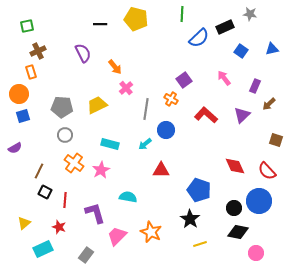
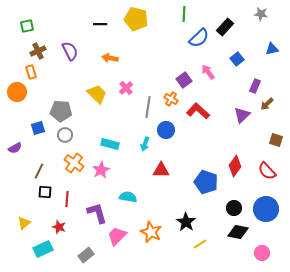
green line at (182, 14): moved 2 px right
gray star at (250, 14): moved 11 px right
black rectangle at (225, 27): rotated 24 degrees counterclockwise
blue square at (241, 51): moved 4 px left, 8 px down; rotated 16 degrees clockwise
purple semicircle at (83, 53): moved 13 px left, 2 px up
orange arrow at (115, 67): moved 5 px left, 9 px up; rotated 140 degrees clockwise
pink arrow at (224, 78): moved 16 px left, 6 px up
orange circle at (19, 94): moved 2 px left, 2 px up
brown arrow at (269, 104): moved 2 px left
yellow trapezoid at (97, 105): moved 11 px up; rotated 70 degrees clockwise
gray pentagon at (62, 107): moved 1 px left, 4 px down
gray line at (146, 109): moved 2 px right, 2 px up
red L-shape at (206, 115): moved 8 px left, 4 px up
blue square at (23, 116): moved 15 px right, 12 px down
cyan arrow at (145, 144): rotated 32 degrees counterclockwise
red diamond at (235, 166): rotated 60 degrees clockwise
blue pentagon at (199, 190): moved 7 px right, 8 px up
black square at (45, 192): rotated 24 degrees counterclockwise
red line at (65, 200): moved 2 px right, 1 px up
blue circle at (259, 201): moved 7 px right, 8 px down
purple L-shape at (95, 213): moved 2 px right
black star at (190, 219): moved 4 px left, 3 px down
yellow line at (200, 244): rotated 16 degrees counterclockwise
pink circle at (256, 253): moved 6 px right
gray rectangle at (86, 255): rotated 14 degrees clockwise
